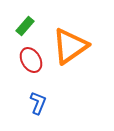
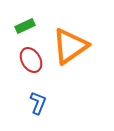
green rectangle: rotated 24 degrees clockwise
